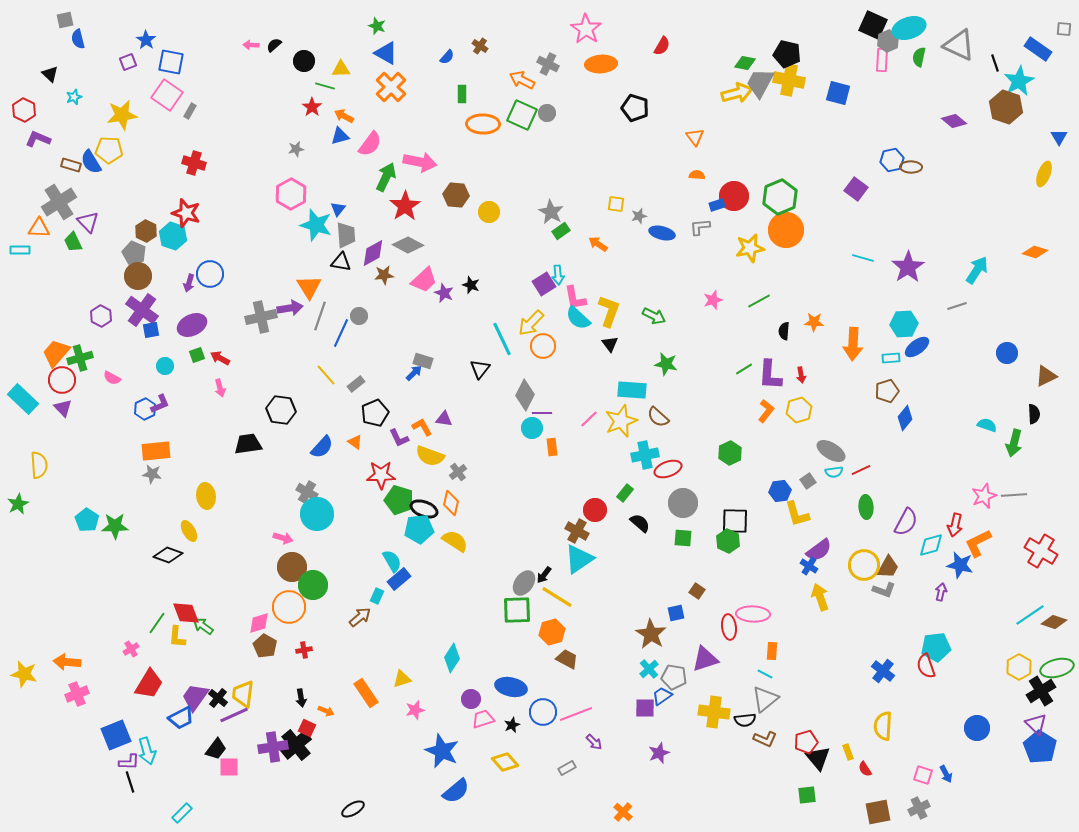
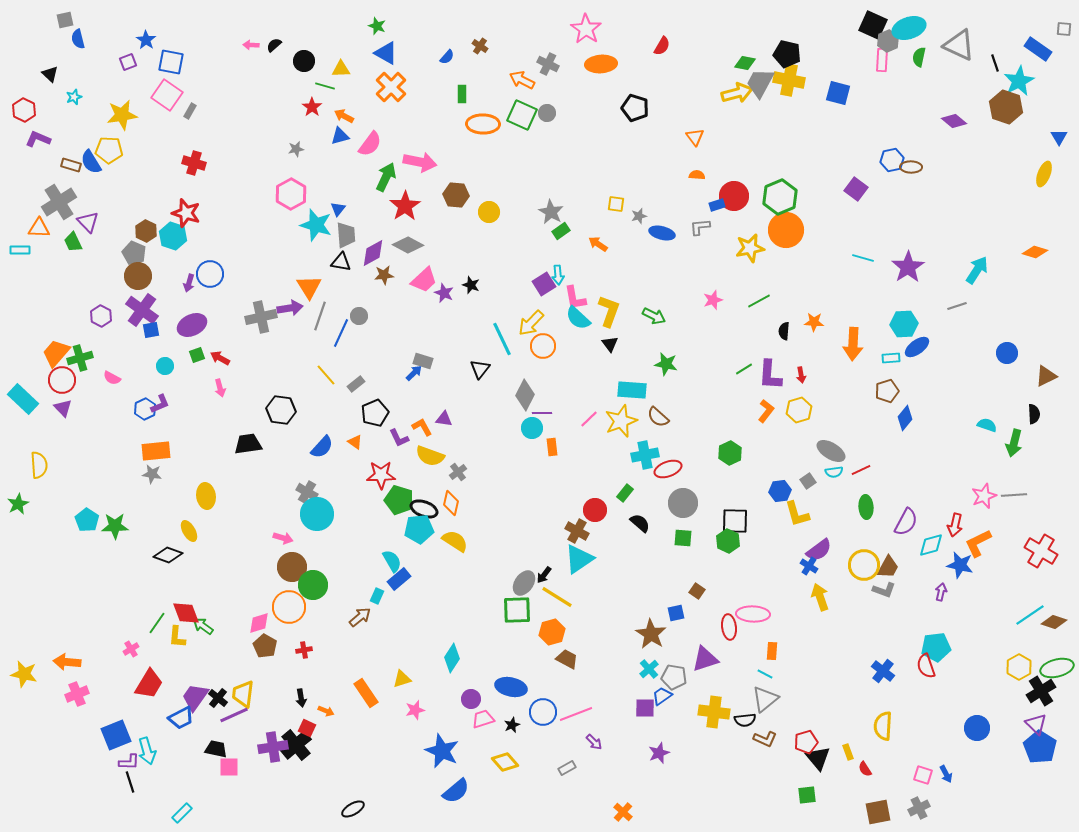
black trapezoid at (216, 749): rotated 115 degrees counterclockwise
